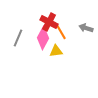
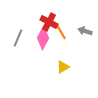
gray arrow: moved 1 px left, 3 px down
yellow triangle: moved 7 px right, 16 px down; rotated 24 degrees counterclockwise
